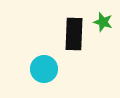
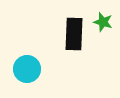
cyan circle: moved 17 px left
